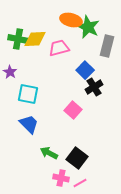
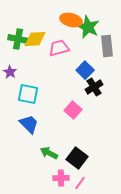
gray rectangle: rotated 20 degrees counterclockwise
pink cross: rotated 14 degrees counterclockwise
pink line: rotated 24 degrees counterclockwise
